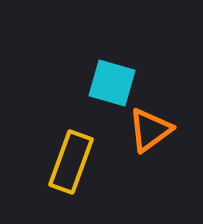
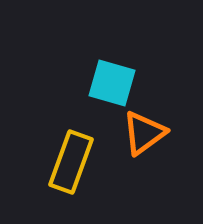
orange triangle: moved 6 px left, 3 px down
